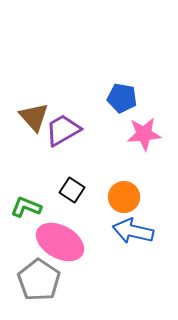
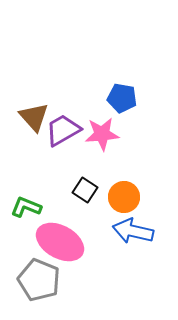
pink star: moved 42 px left
black square: moved 13 px right
gray pentagon: rotated 12 degrees counterclockwise
